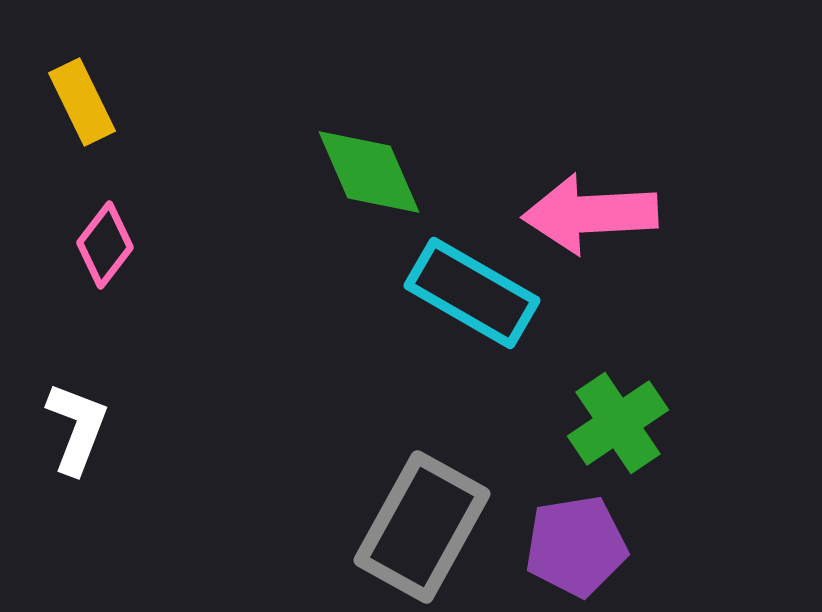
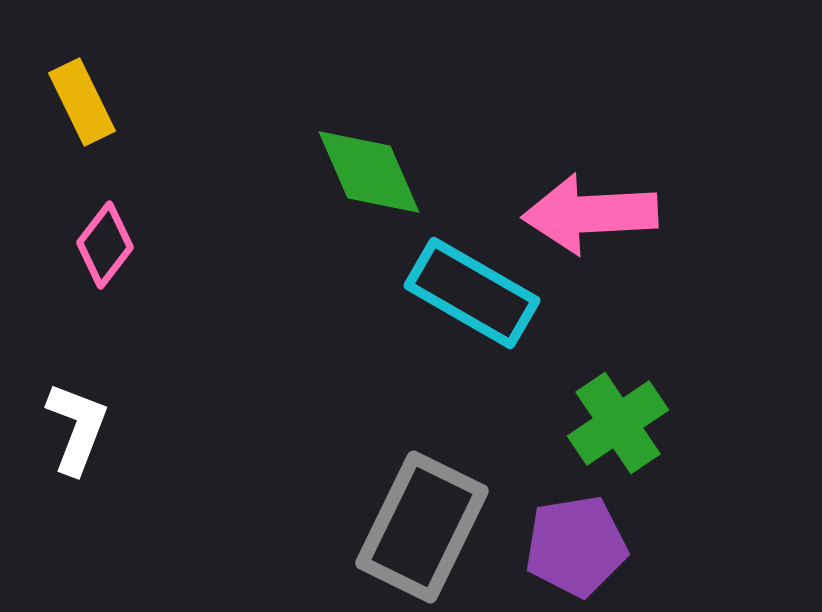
gray rectangle: rotated 3 degrees counterclockwise
